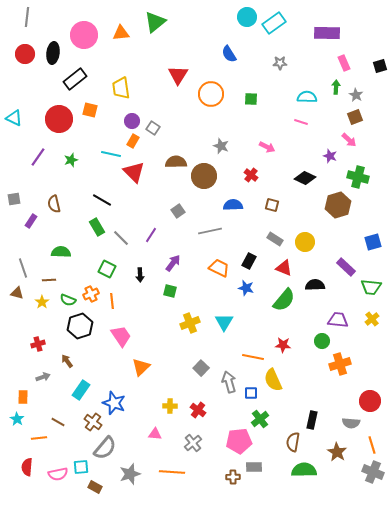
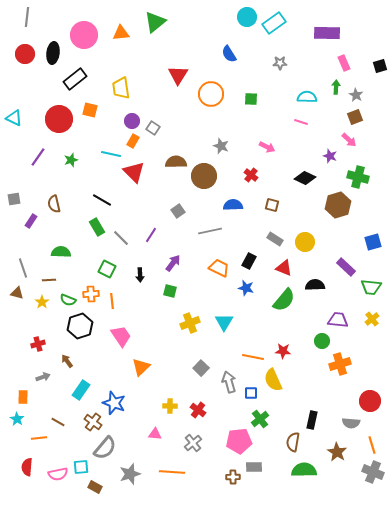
orange cross at (91, 294): rotated 21 degrees clockwise
red star at (283, 345): moved 6 px down
